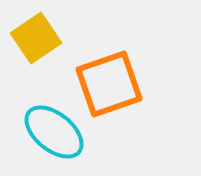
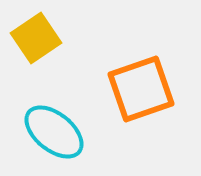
orange square: moved 32 px right, 5 px down
